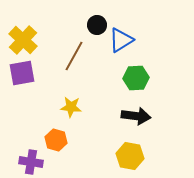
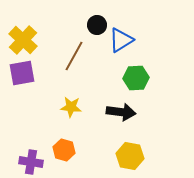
black arrow: moved 15 px left, 4 px up
orange hexagon: moved 8 px right, 10 px down
